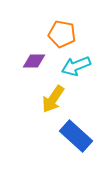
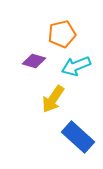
orange pentagon: rotated 24 degrees counterclockwise
purple diamond: rotated 15 degrees clockwise
blue rectangle: moved 2 px right, 1 px down
